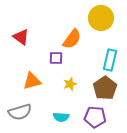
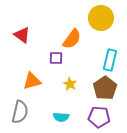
red triangle: moved 1 px right, 2 px up
yellow star: rotated 24 degrees counterclockwise
gray semicircle: rotated 60 degrees counterclockwise
purple pentagon: moved 4 px right
